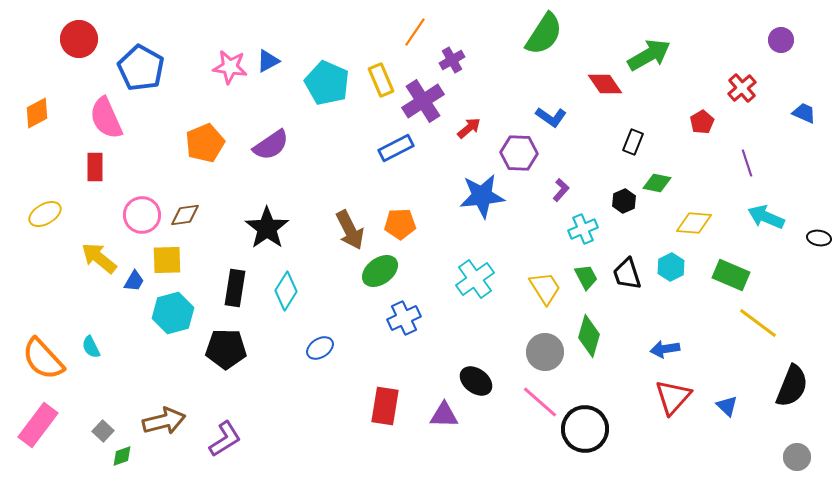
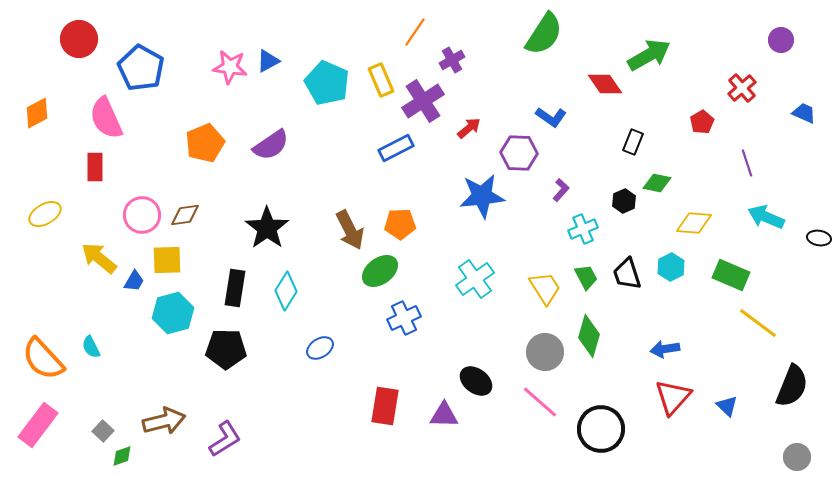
black circle at (585, 429): moved 16 px right
